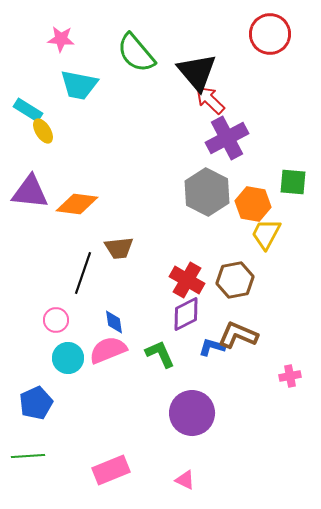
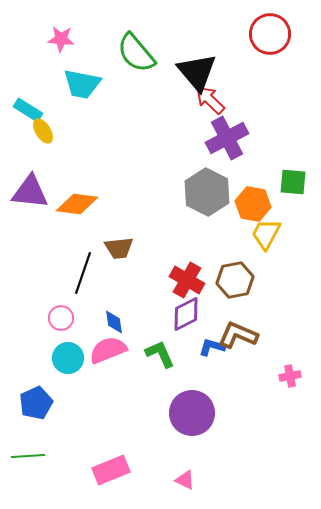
cyan trapezoid: moved 3 px right, 1 px up
pink circle: moved 5 px right, 2 px up
